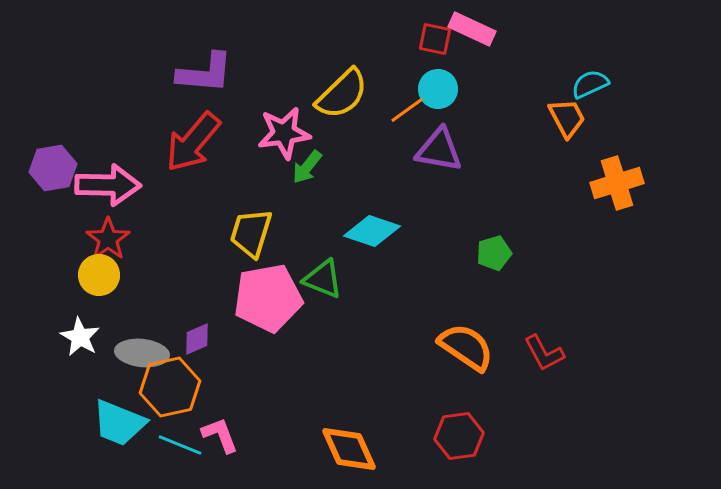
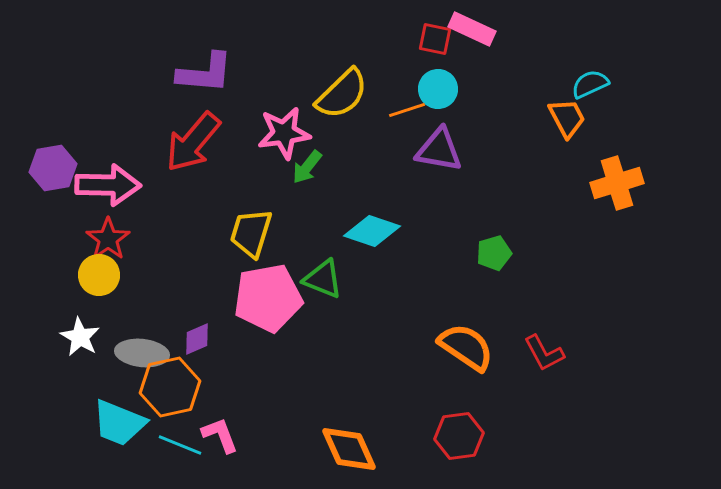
orange line: rotated 18 degrees clockwise
